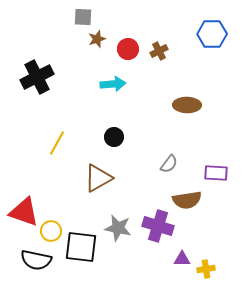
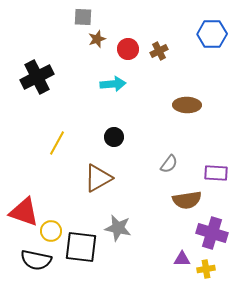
purple cross: moved 54 px right, 7 px down
